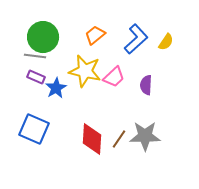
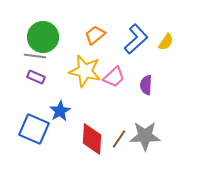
blue star: moved 4 px right, 23 px down
